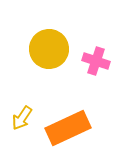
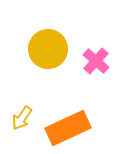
yellow circle: moved 1 px left
pink cross: rotated 24 degrees clockwise
